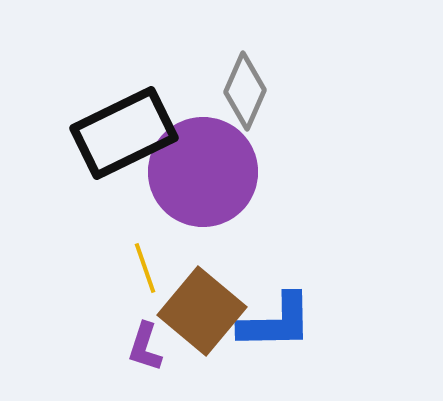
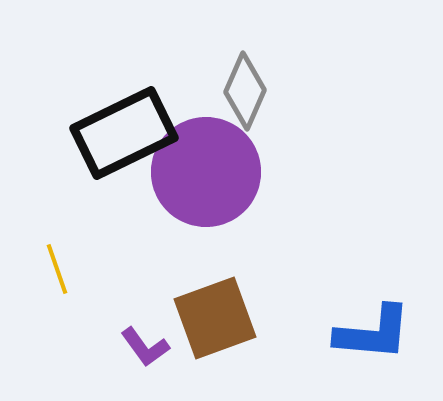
purple circle: moved 3 px right
yellow line: moved 88 px left, 1 px down
brown square: moved 13 px right, 7 px down; rotated 30 degrees clockwise
blue L-shape: moved 97 px right, 11 px down; rotated 6 degrees clockwise
purple L-shape: rotated 54 degrees counterclockwise
